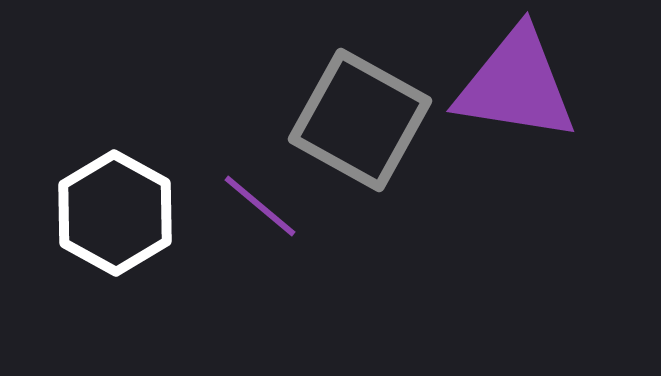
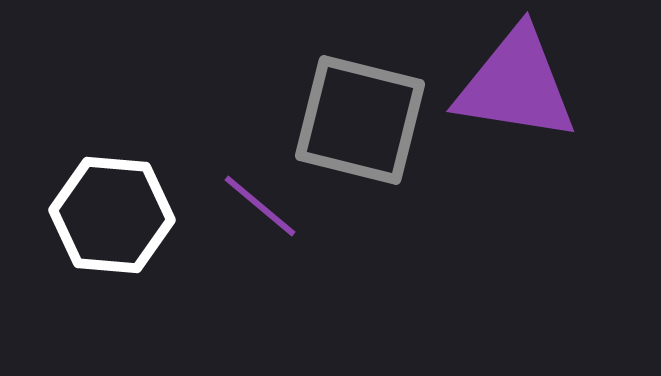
gray square: rotated 15 degrees counterclockwise
white hexagon: moved 3 px left, 2 px down; rotated 24 degrees counterclockwise
